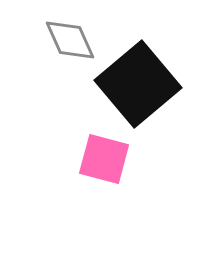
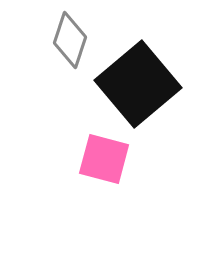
gray diamond: rotated 42 degrees clockwise
